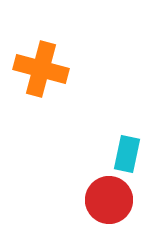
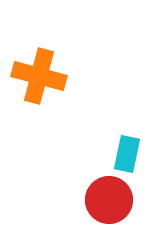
orange cross: moved 2 px left, 7 px down
